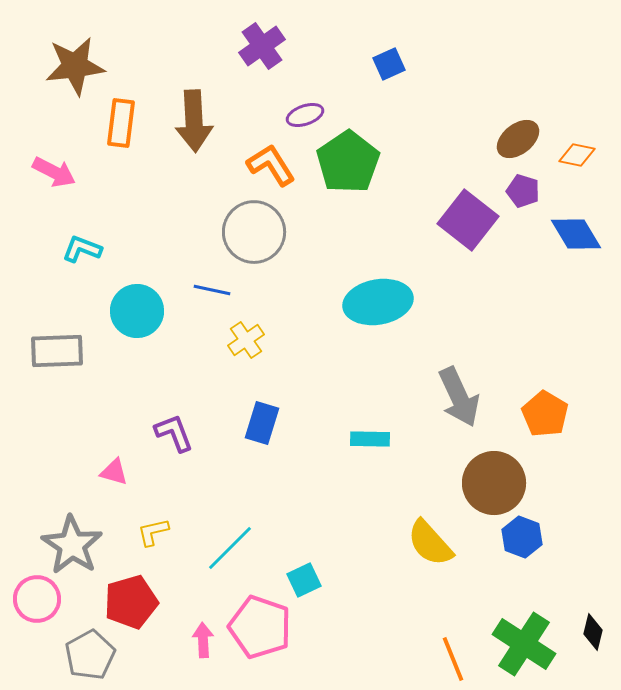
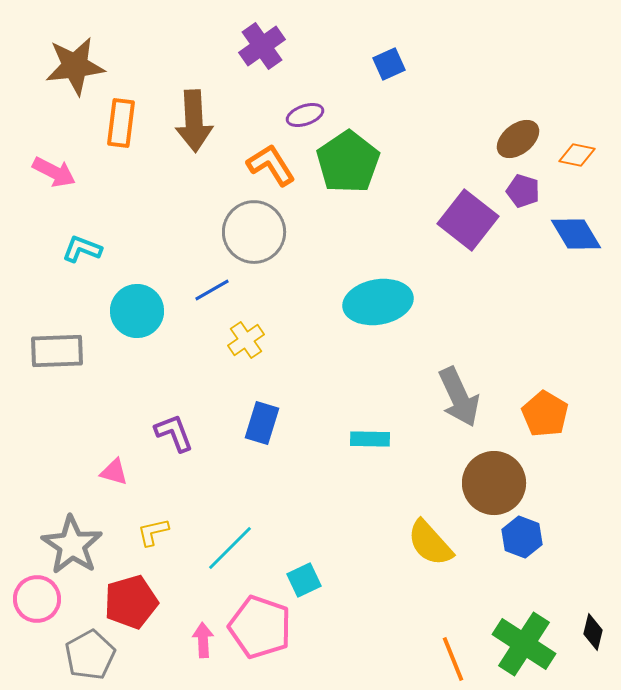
blue line at (212, 290): rotated 42 degrees counterclockwise
